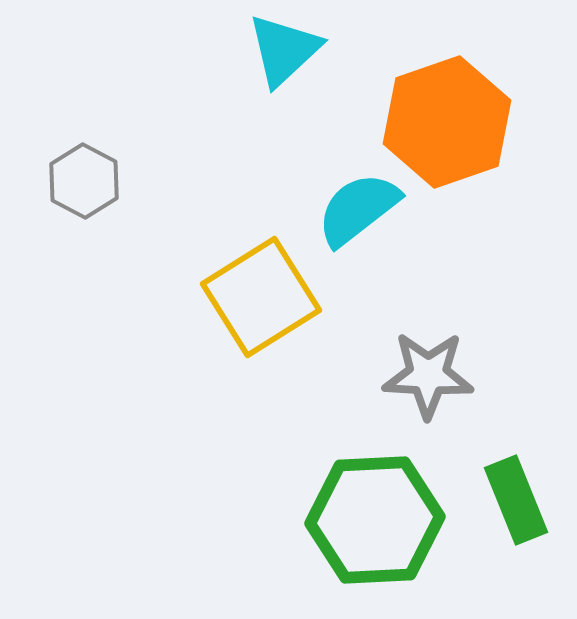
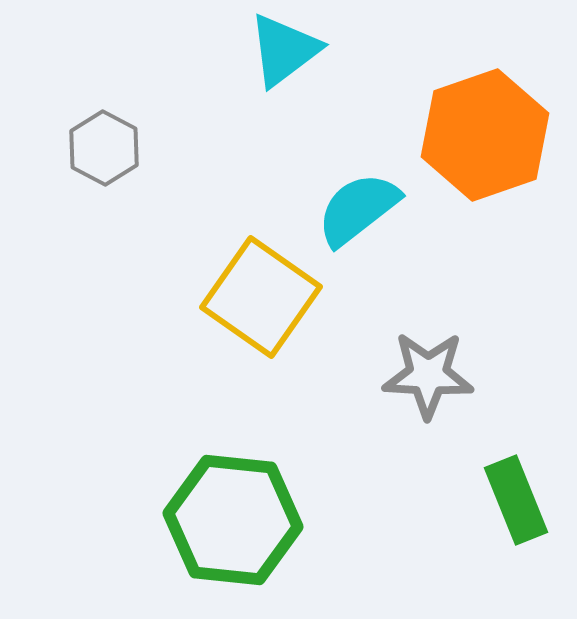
cyan triangle: rotated 6 degrees clockwise
orange hexagon: moved 38 px right, 13 px down
gray hexagon: moved 20 px right, 33 px up
yellow square: rotated 23 degrees counterclockwise
green hexagon: moved 142 px left; rotated 9 degrees clockwise
